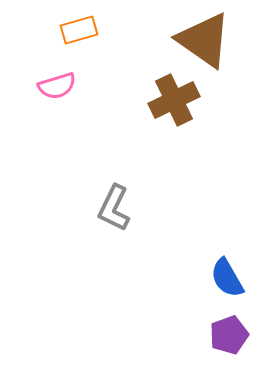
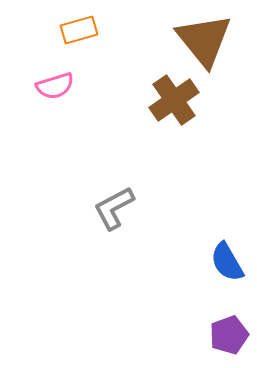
brown triangle: rotated 16 degrees clockwise
pink semicircle: moved 2 px left
brown cross: rotated 9 degrees counterclockwise
gray L-shape: rotated 36 degrees clockwise
blue semicircle: moved 16 px up
